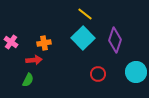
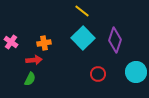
yellow line: moved 3 px left, 3 px up
green semicircle: moved 2 px right, 1 px up
